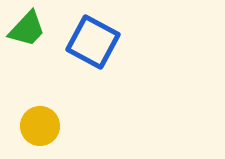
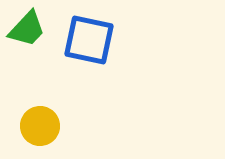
blue square: moved 4 px left, 2 px up; rotated 16 degrees counterclockwise
